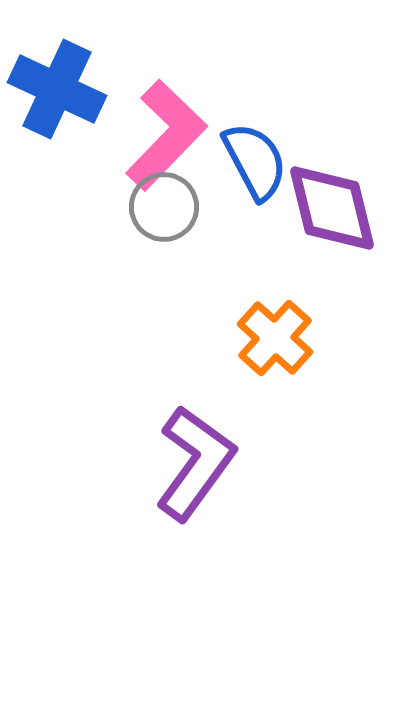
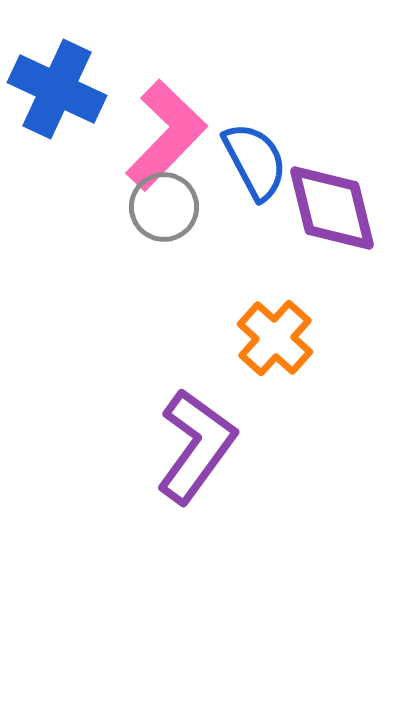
purple L-shape: moved 1 px right, 17 px up
